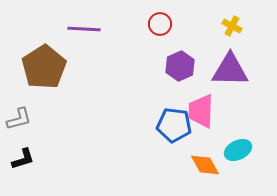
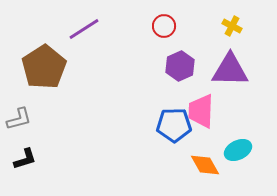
red circle: moved 4 px right, 2 px down
purple line: rotated 36 degrees counterclockwise
blue pentagon: rotated 8 degrees counterclockwise
black L-shape: moved 2 px right
